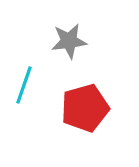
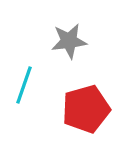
red pentagon: moved 1 px right, 1 px down
